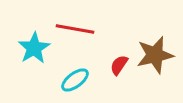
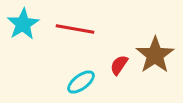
cyan star: moved 11 px left, 24 px up
brown star: rotated 21 degrees counterclockwise
cyan ellipse: moved 6 px right, 2 px down
